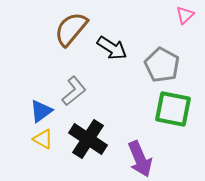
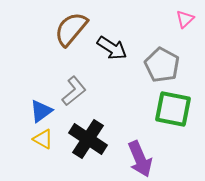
pink triangle: moved 4 px down
